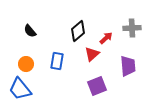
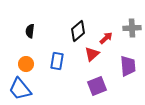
black semicircle: rotated 48 degrees clockwise
